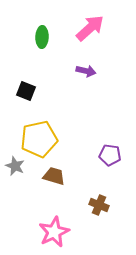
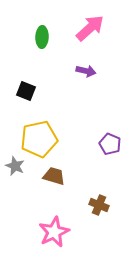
purple pentagon: moved 11 px up; rotated 15 degrees clockwise
